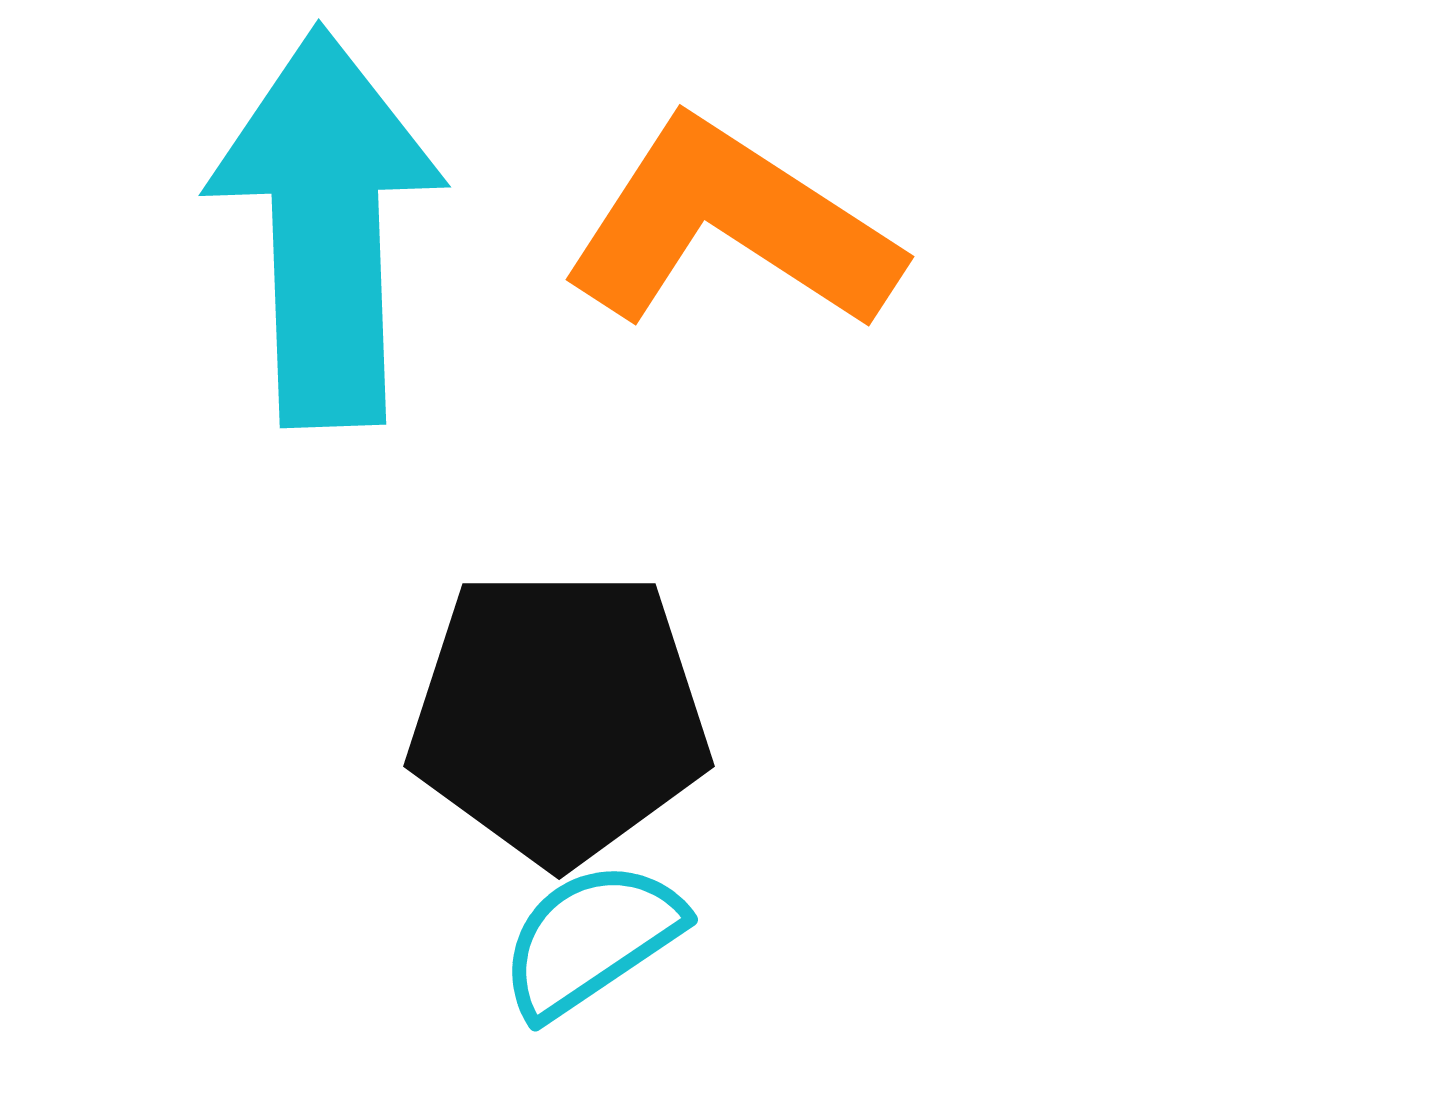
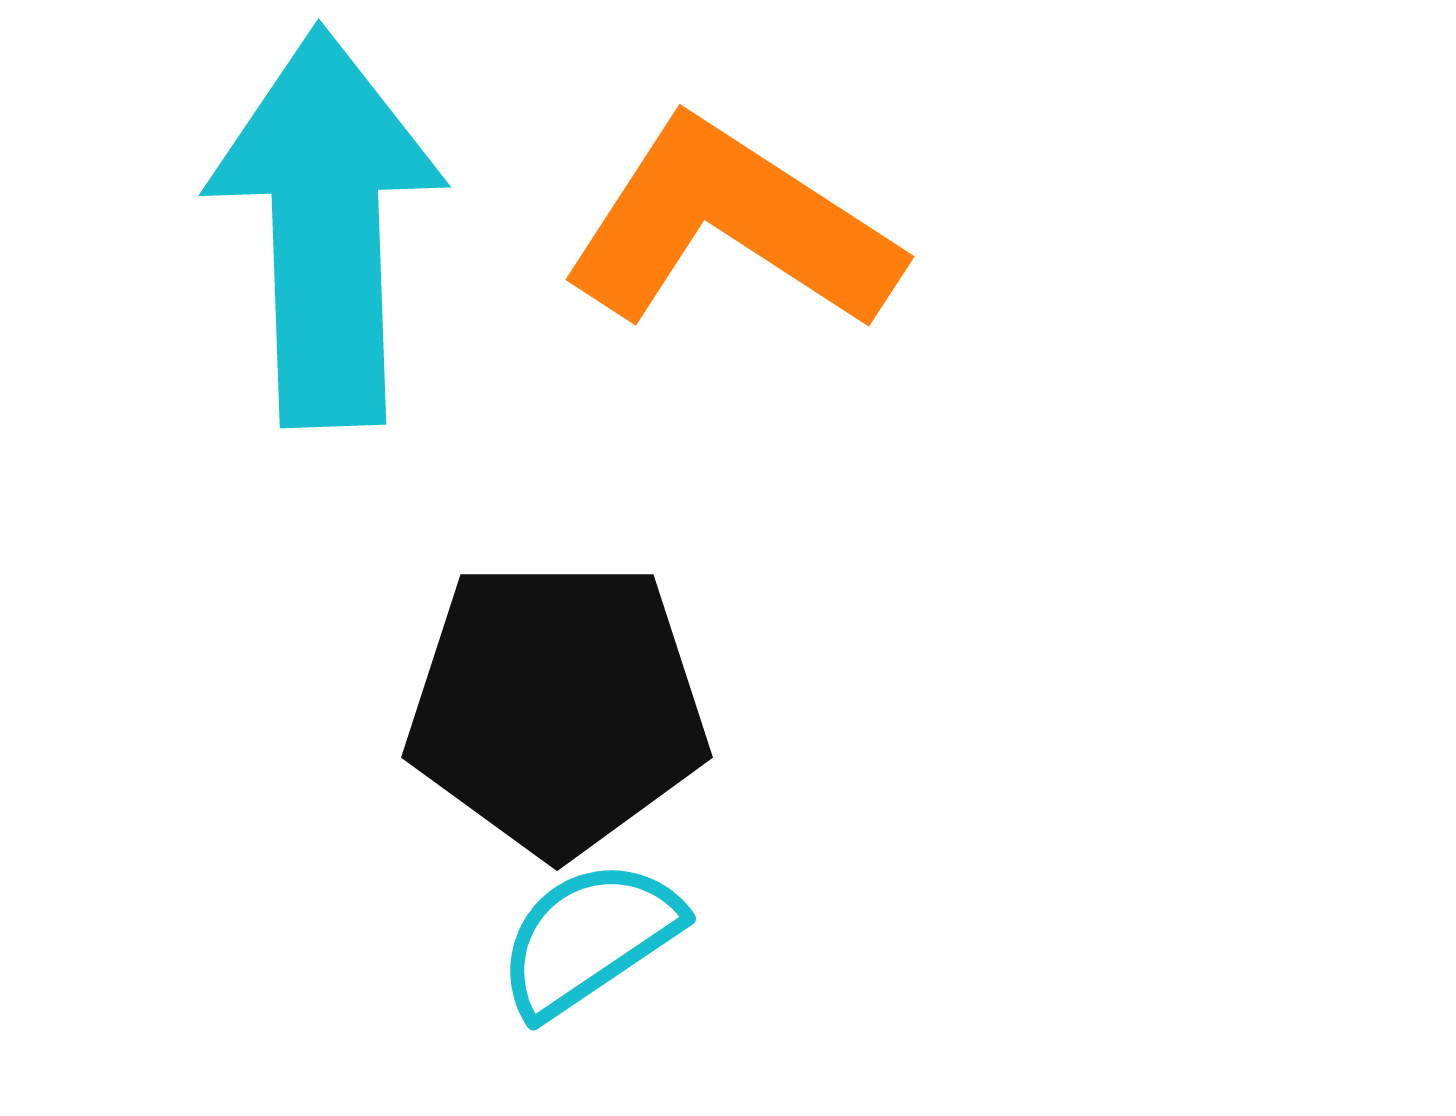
black pentagon: moved 2 px left, 9 px up
cyan semicircle: moved 2 px left, 1 px up
